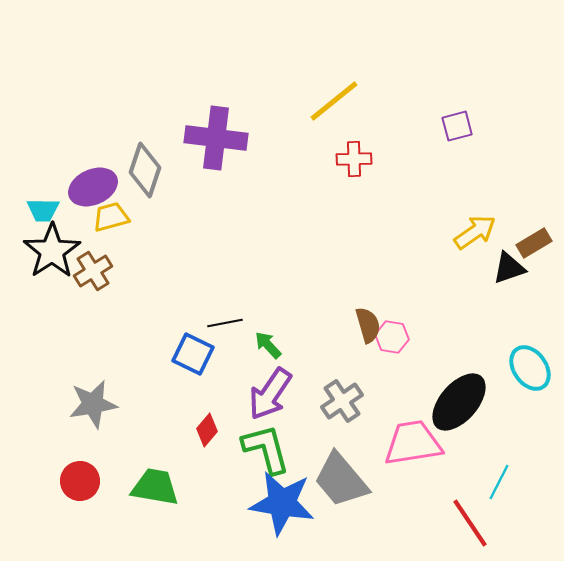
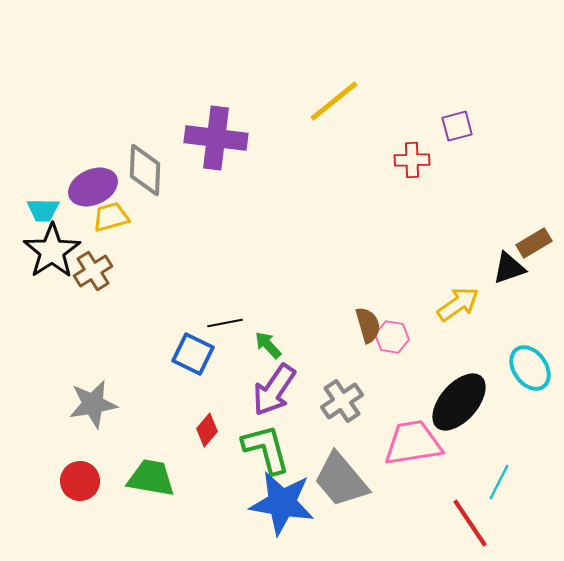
red cross: moved 58 px right, 1 px down
gray diamond: rotated 16 degrees counterclockwise
yellow arrow: moved 17 px left, 72 px down
purple arrow: moved 4 px right, 4 px up
green trapezoid: moved 4 px left, 9 px up
